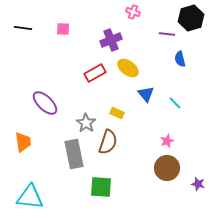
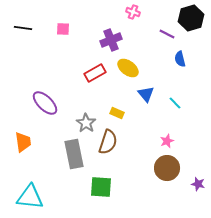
purple line: rotated 21 degrees clockwise
